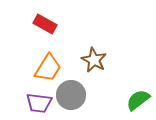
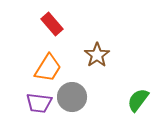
red rectangle: moved 7 px right; rotated 20 degrees clockwise
brown star: moved 3 px right, 5 px up; rotated 10 degrees clockwise
gray circle: moved 1 px right, 2 px down
green semicircle: rotated 15 degrees counterclockwise
